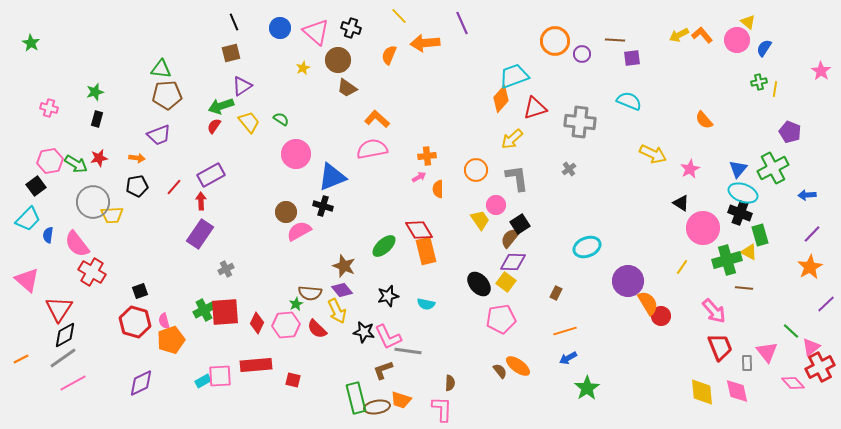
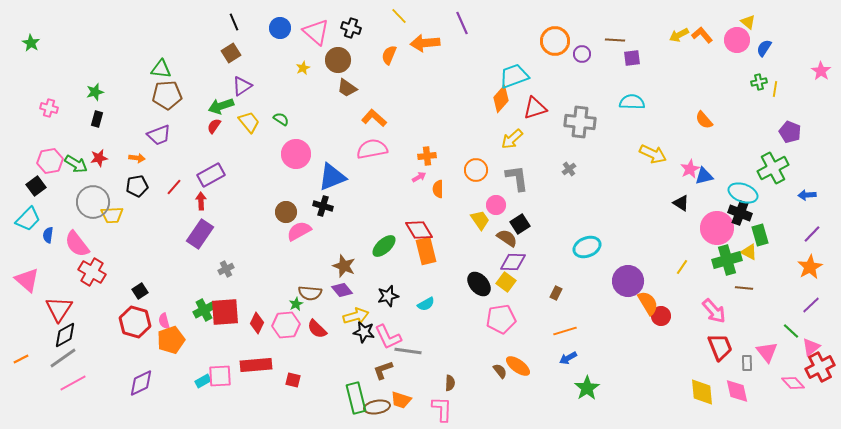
brown square at (231, 53): rotated 18 degrees counterclockwise
cyan semicircle at (629, 101): moved 3 px right, 1 px down; rotated 20 degrees counterclockwise
orange L-shape at (377, 119): moved 3 px left, 1 px up
blue triangle at (738, 169): moved 34 px left, 7 px down; rotated 36 degrees clockwise
pink circle at (703, 228): moved 14 px right
brown semicircle at (510, 238): moved 3 px left; rotated 85 degrees clockwise
black square at (140, 291): rotated 14 degrees counterclockwise
cyan semicircle at (426, 304): rotated 42 degrees counterclockwise
purple line at (826, 304): moved 15 px left, 1 px down
yellow arrow at (337, 311): moved 19 px right, 5 px down; rotated 80 degrees counterclockwise
